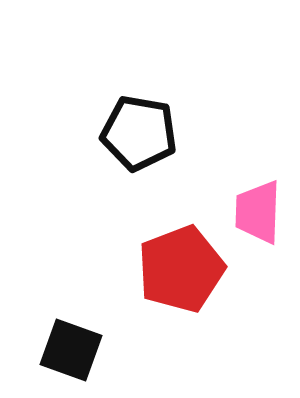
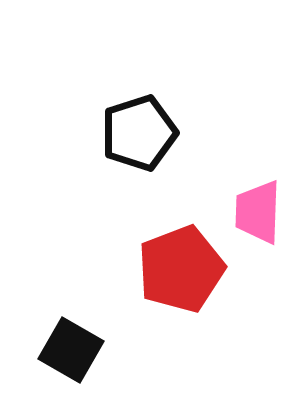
black pentagon: rotated 28 degrees counterclockwise
black square: rotated 10 degrees clockwise
